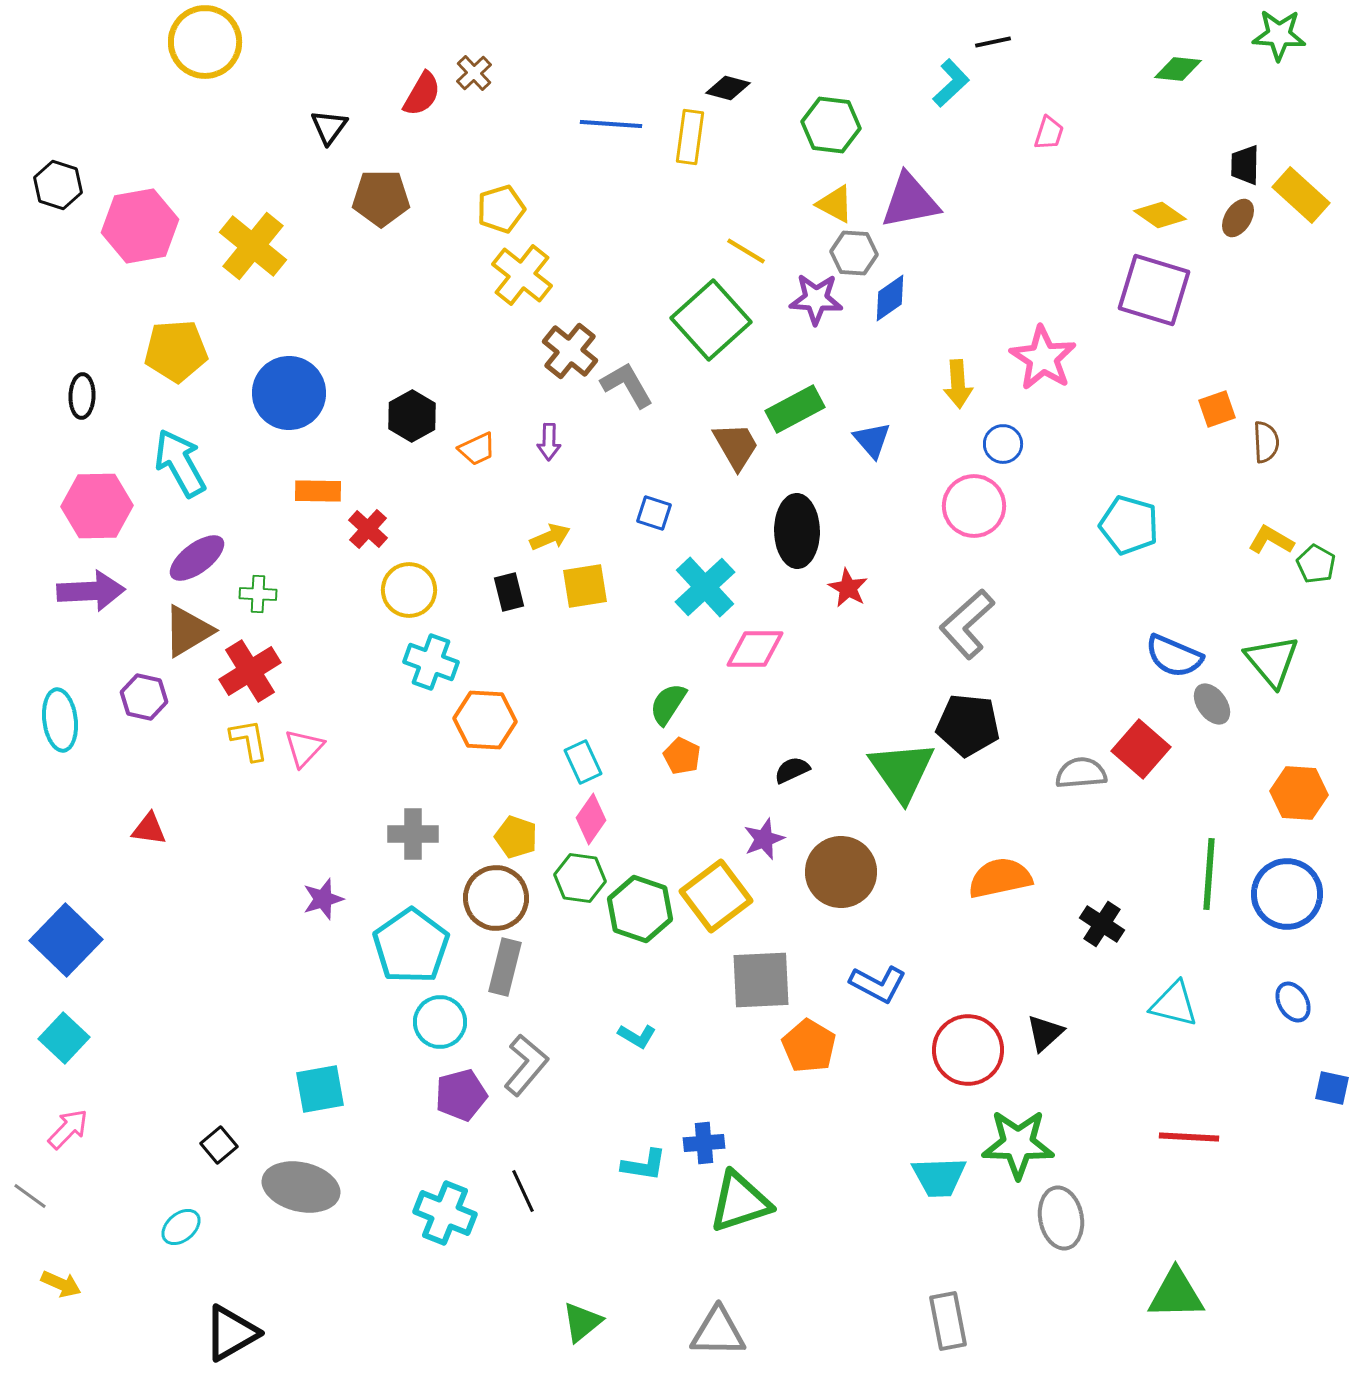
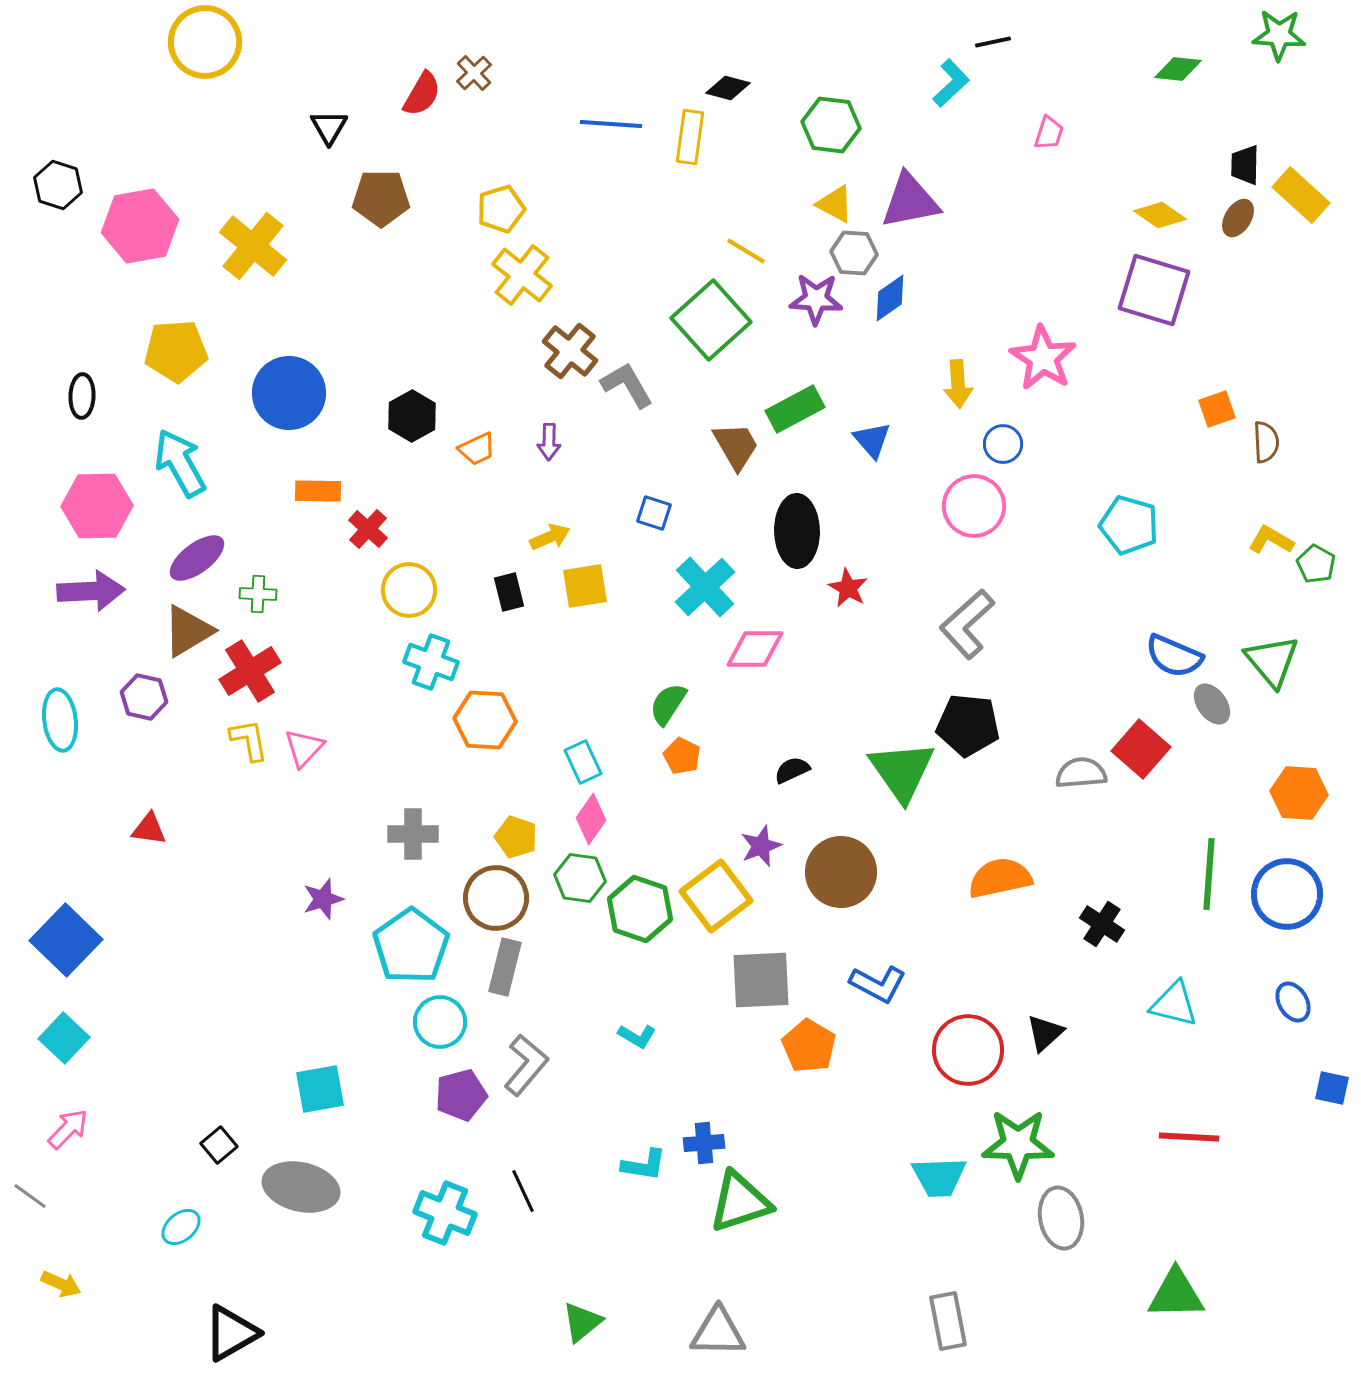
black triangle at (329, 127): rotated 6 degrees counterclockwise
purple star at (764, 839): moved 3 px left, 7 px down
